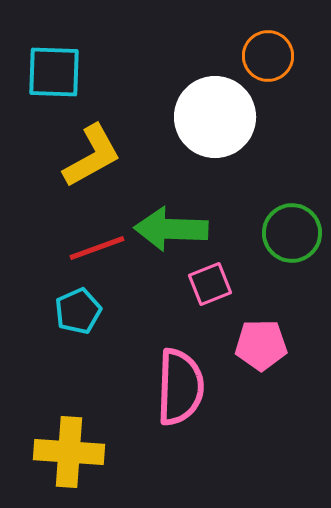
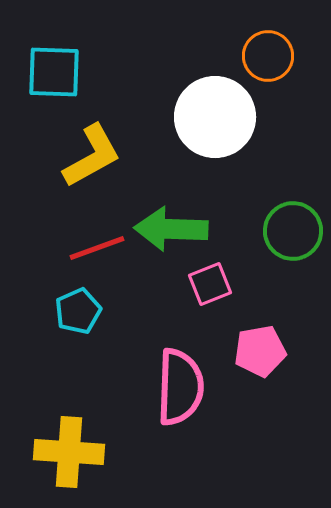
green circle: moved 1 px right, 2 px up
pink pentagon: moved 1 px left, 6 px down; rotated 9 degrees counterclockwise
